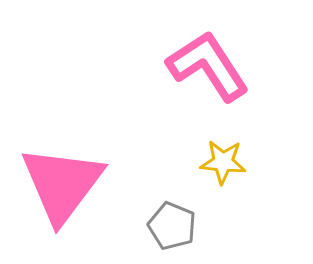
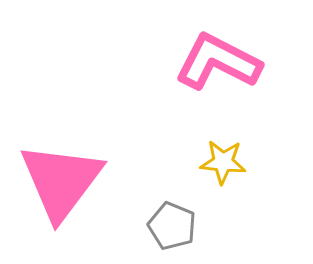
pink L-shape: moved 10 px right, 4 px up; rotated 30 degrees counterclockwise
pink triangle: moved 1 px left, 3 px up
